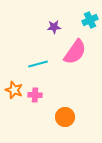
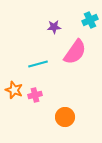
pink cross: rotated 16 degrees counterclockwise
